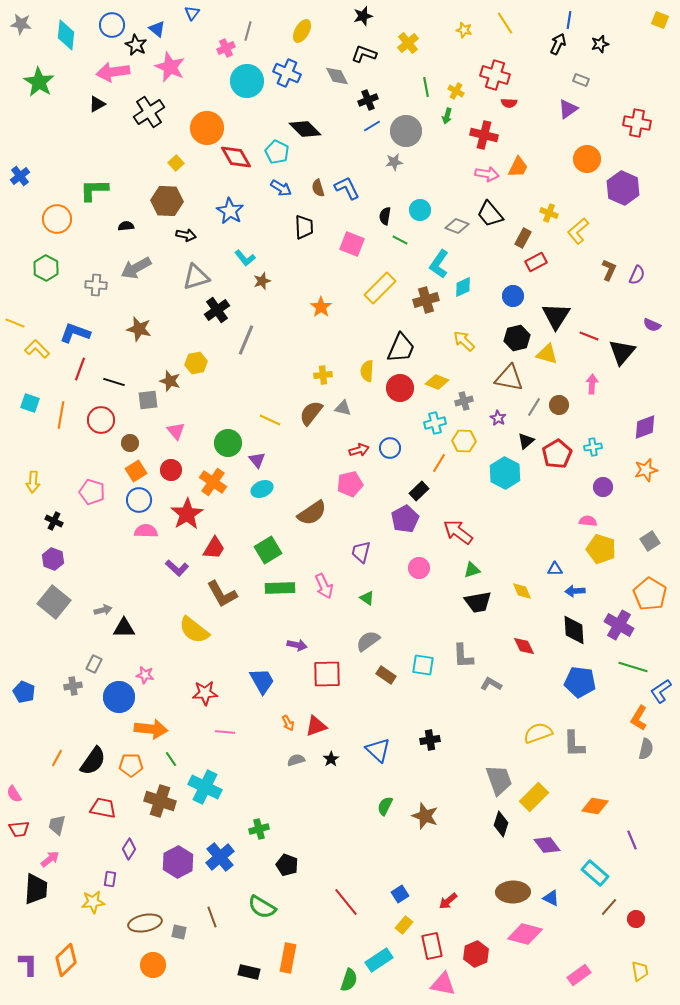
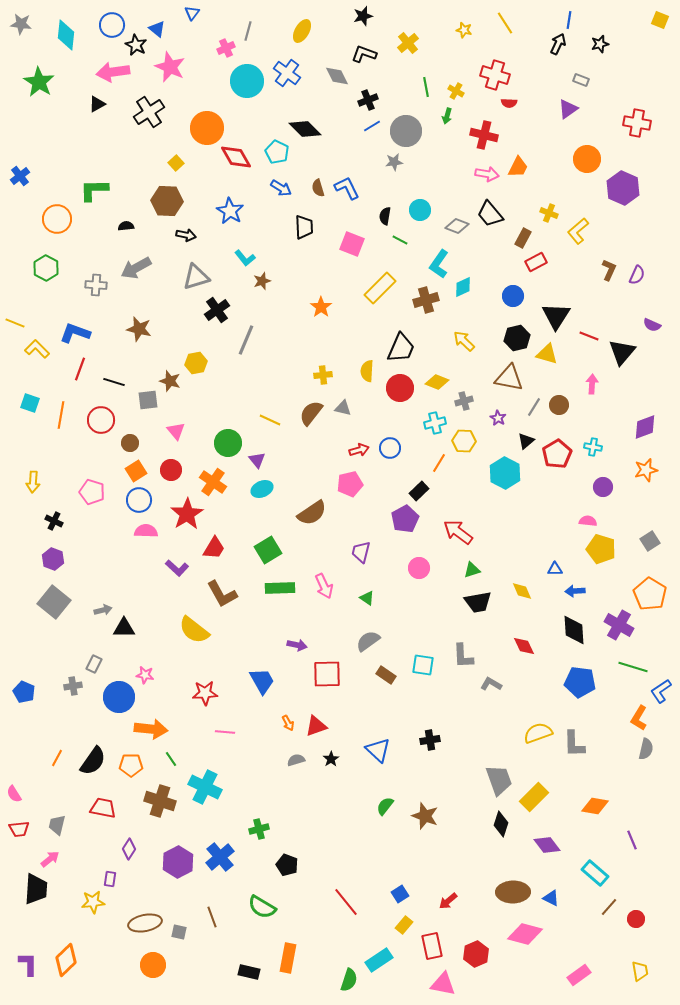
blue cross at (287, 73): rotated 12 degrees clockwise
cyan cross at (593, 447): rotated 18 degrees clockwise
green semicircle at (385, 806): rotated 12 degrees clockwise
